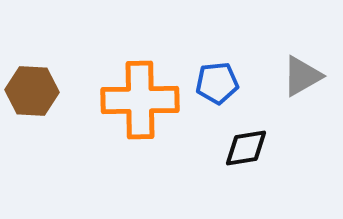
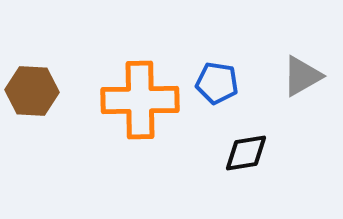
blue pentagon: rotated 15 degrees clockwise
black diamond: moved 5 px down
